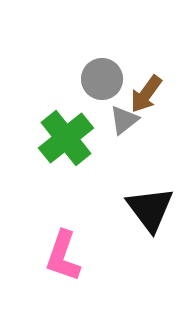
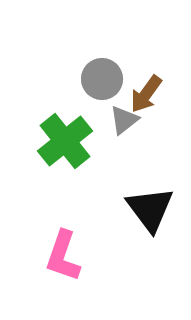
green cross: moved 1 px left, 3 px down
